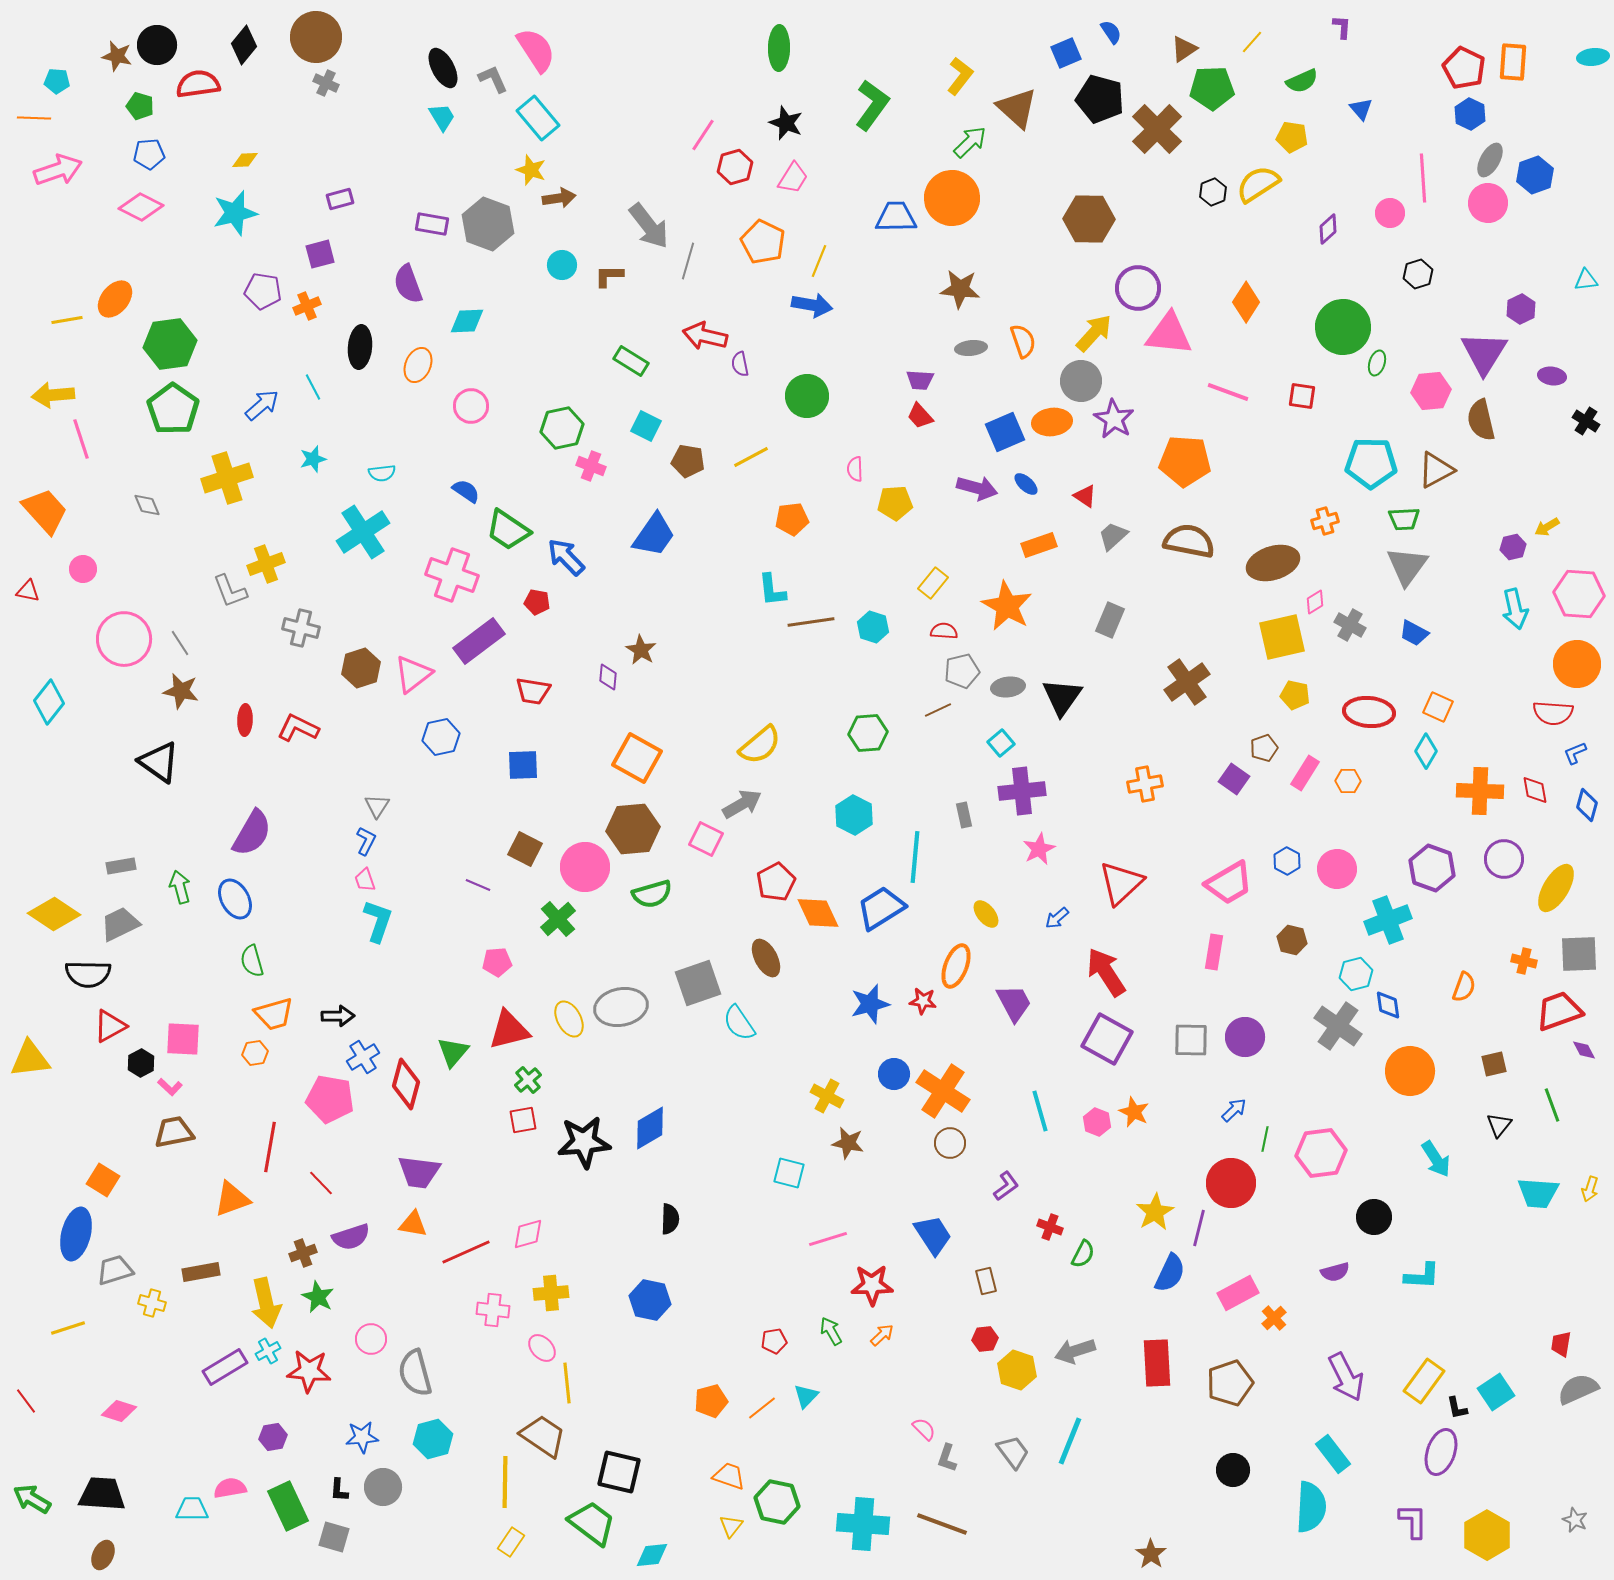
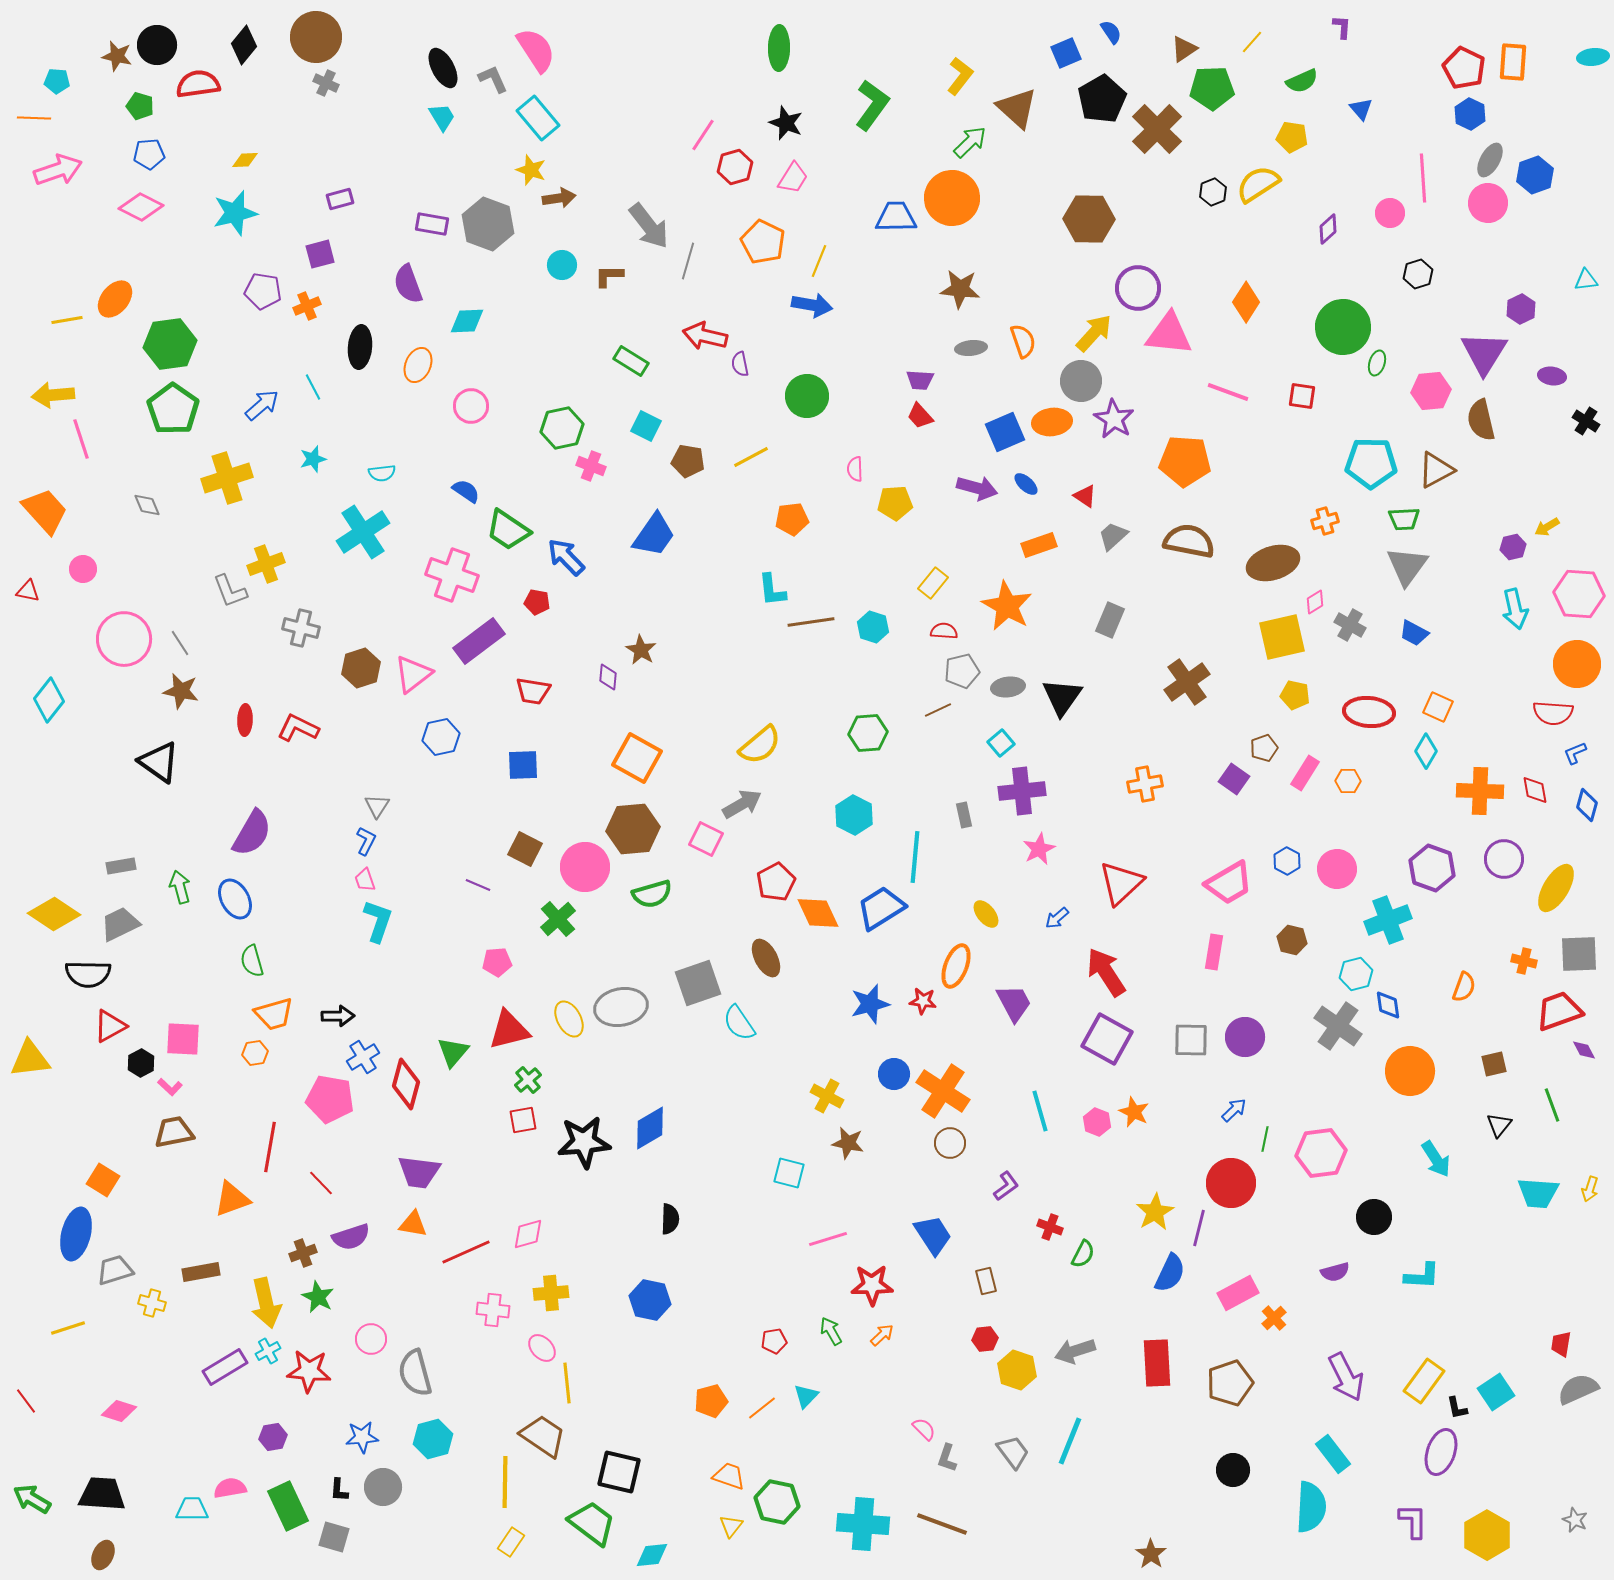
black pentagon at (1100, 99): moved 2 px right; rotated 27 degrees clockwise
cyan diamond at (49, 702): moved 2 px up
